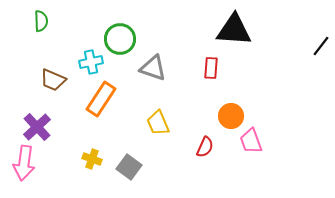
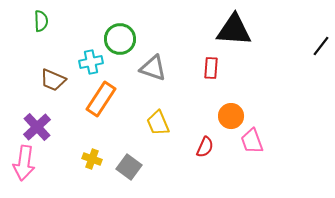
pink trapezoid: moved 1 px right
